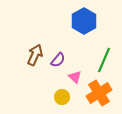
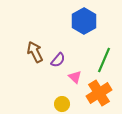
brown arrow: moved 3 px up; rotated 50 degrees counterclockwise
yellow circle: moved 7 px down
